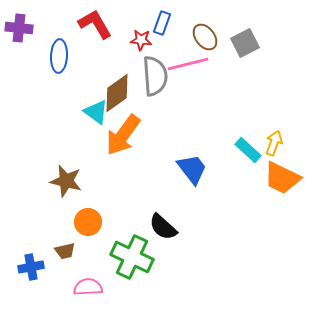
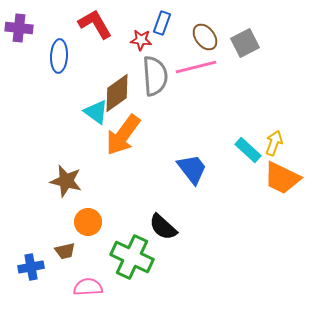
pink line: moved 8 px right, 3 px down
